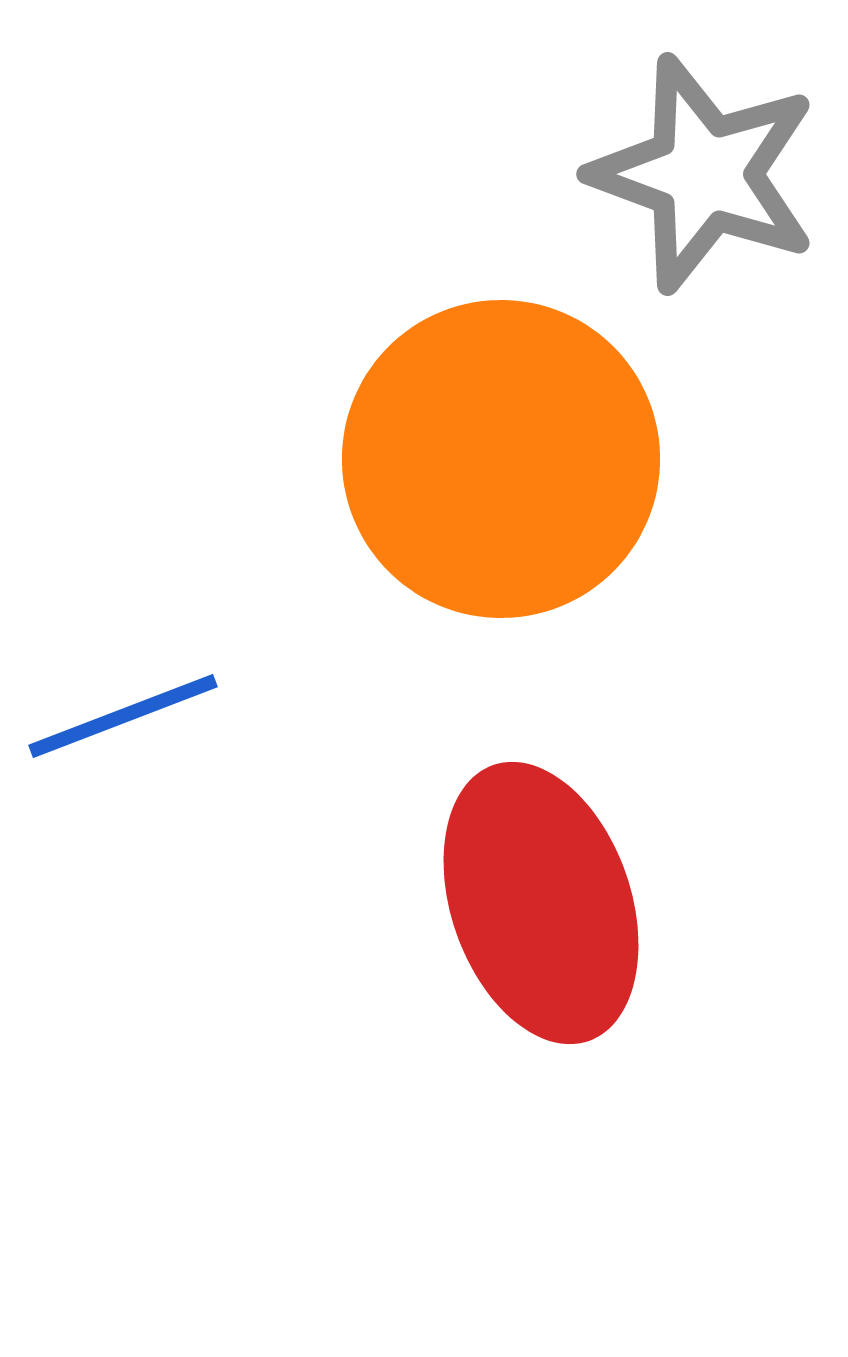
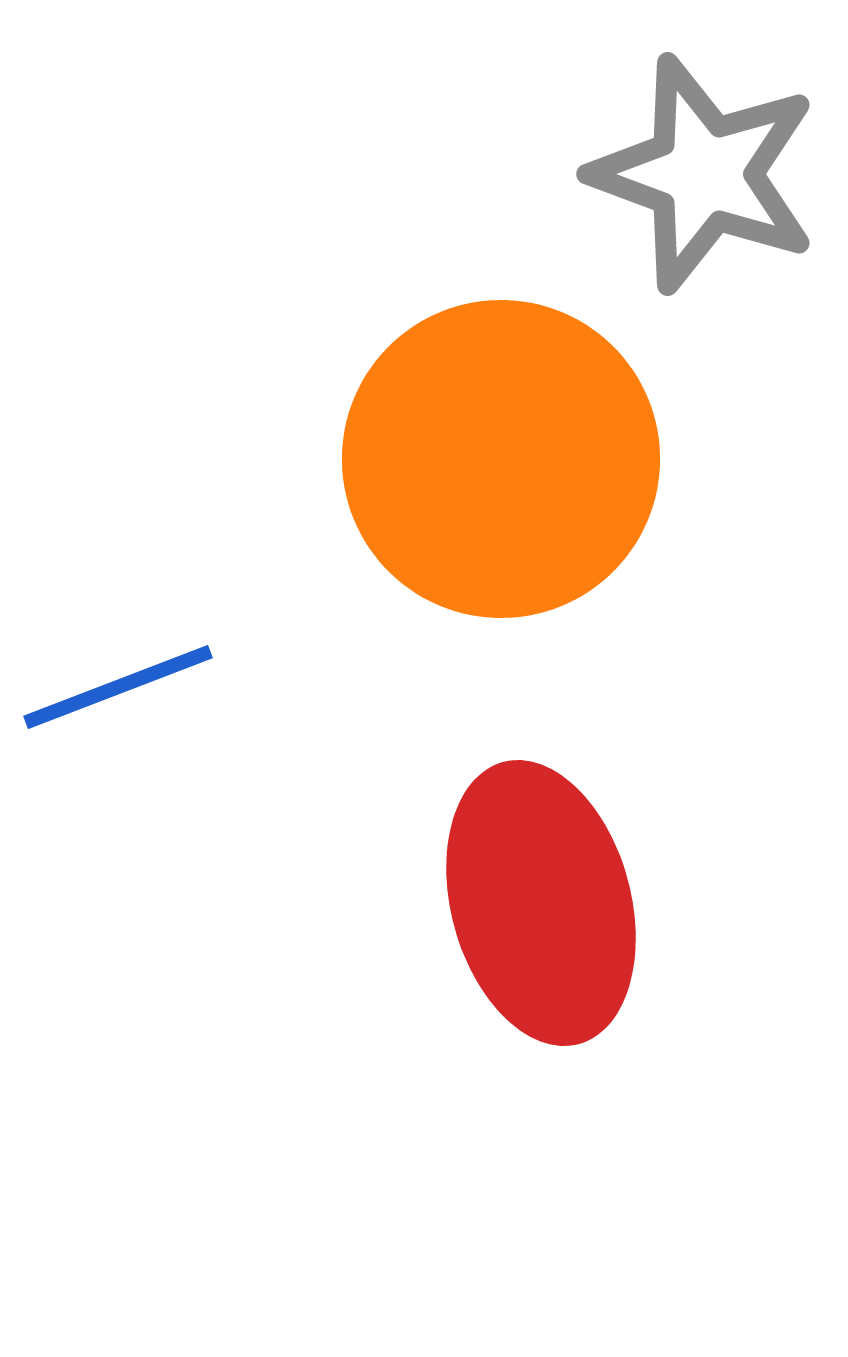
blue line: moved 5 px left, 29 px up
red ellipse: rotated 4 degrees clockwise
